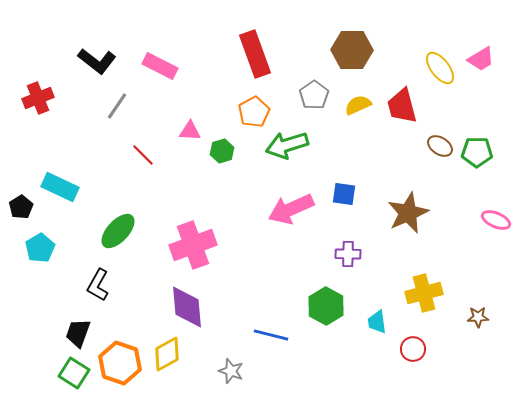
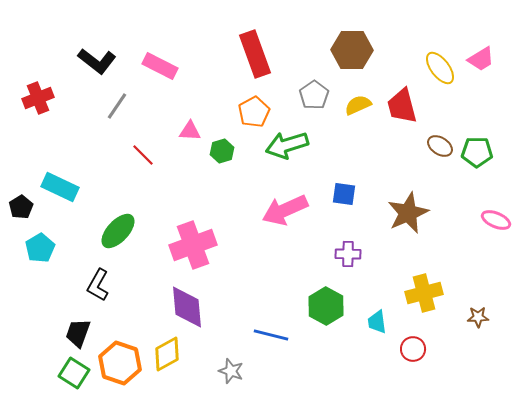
pink arrow at (291, 209): moved 6 px left, 1 px down
